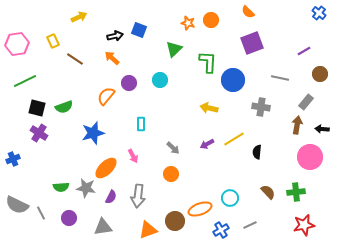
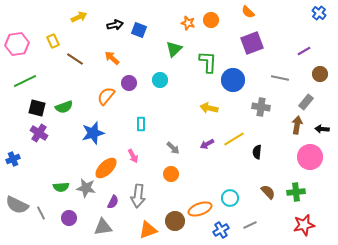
black arrow at (115, 36): moved 11 px up
purple semicircle at (111, 197): moved 2 px right, 5 px down
